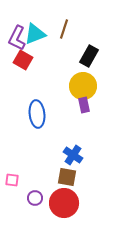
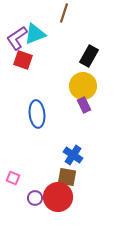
brown line: moved 16 px up
purple L-shape: rotated 30 degrees clockwise
red square: rotated 12 degrees counterclockwise
purple rectangle: rotated 14 degrees counterclockwise
pink square: moved 1 px right, 2 px up; rotated 16 degrees clockwise
red circle: moved 6 px left, 6 px up
